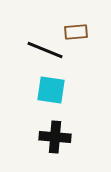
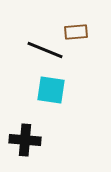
black cross: moved 30 px left, 3 px down
